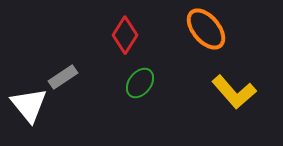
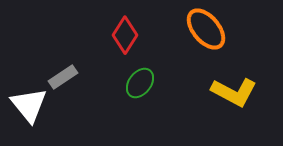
yellow L-shape: rotated 21 degrees counterclockwise
